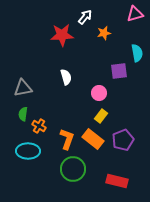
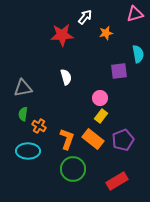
orange star: moved 2 px right
cyan semicircle: moved 1 px right, 1 px down
pink circle: moved 1 px right, 5 px down
red rectangle: rotated 45 degrees counterclockwise
